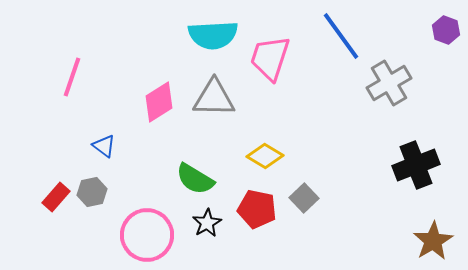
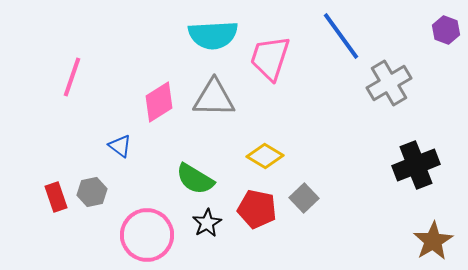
blue triangle: moved 16 px right
red rectangle: rotated 60 degrees counterclockwise
